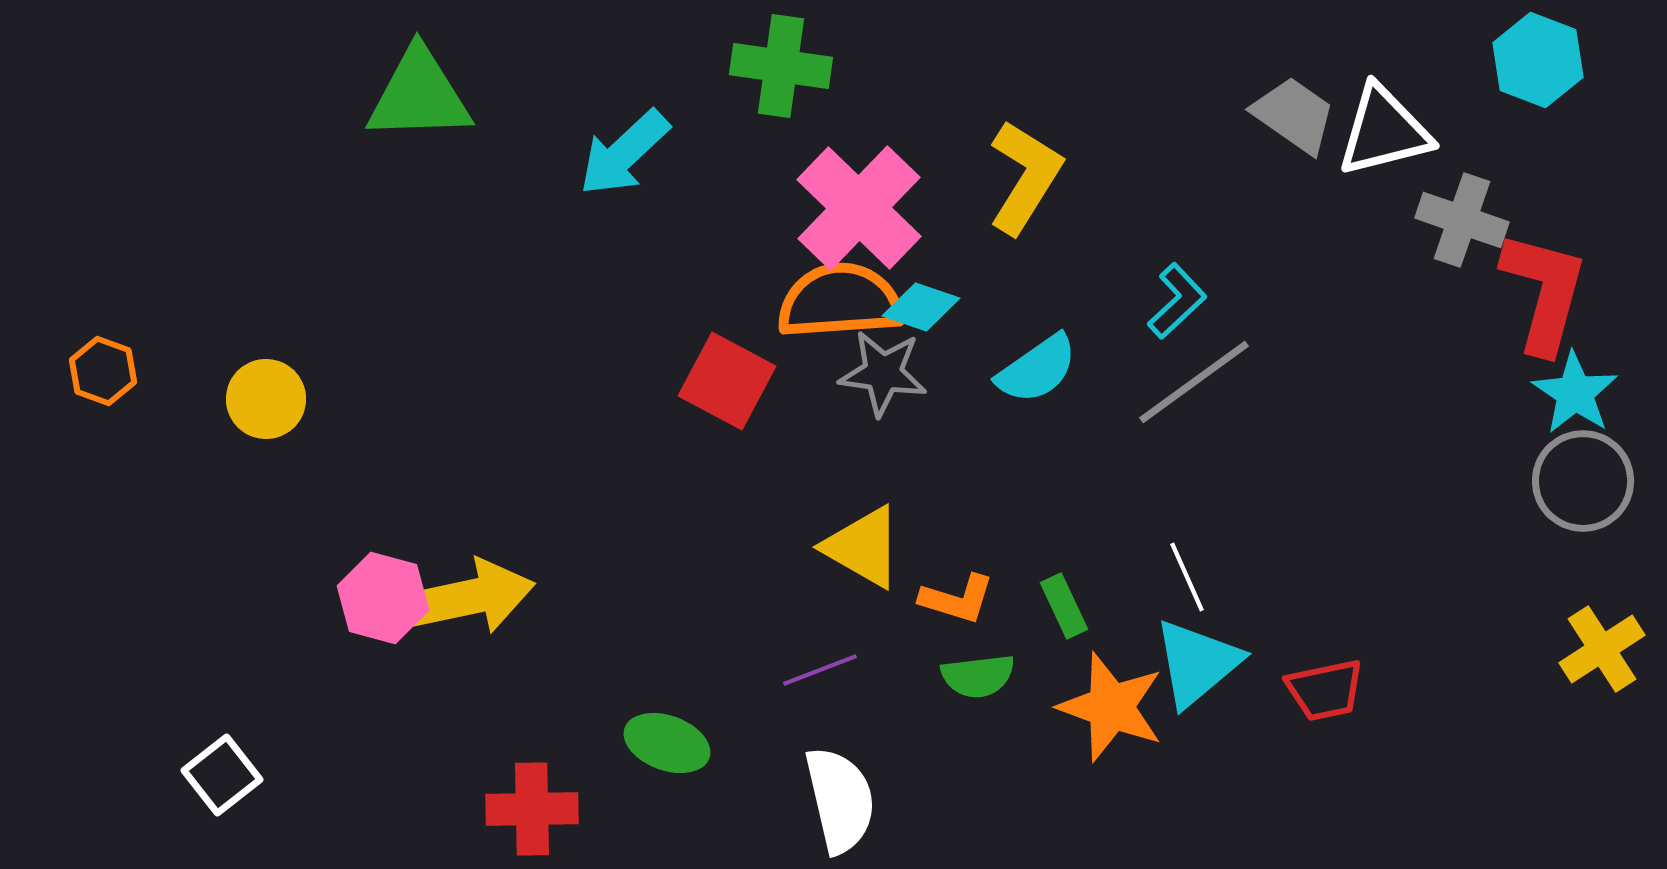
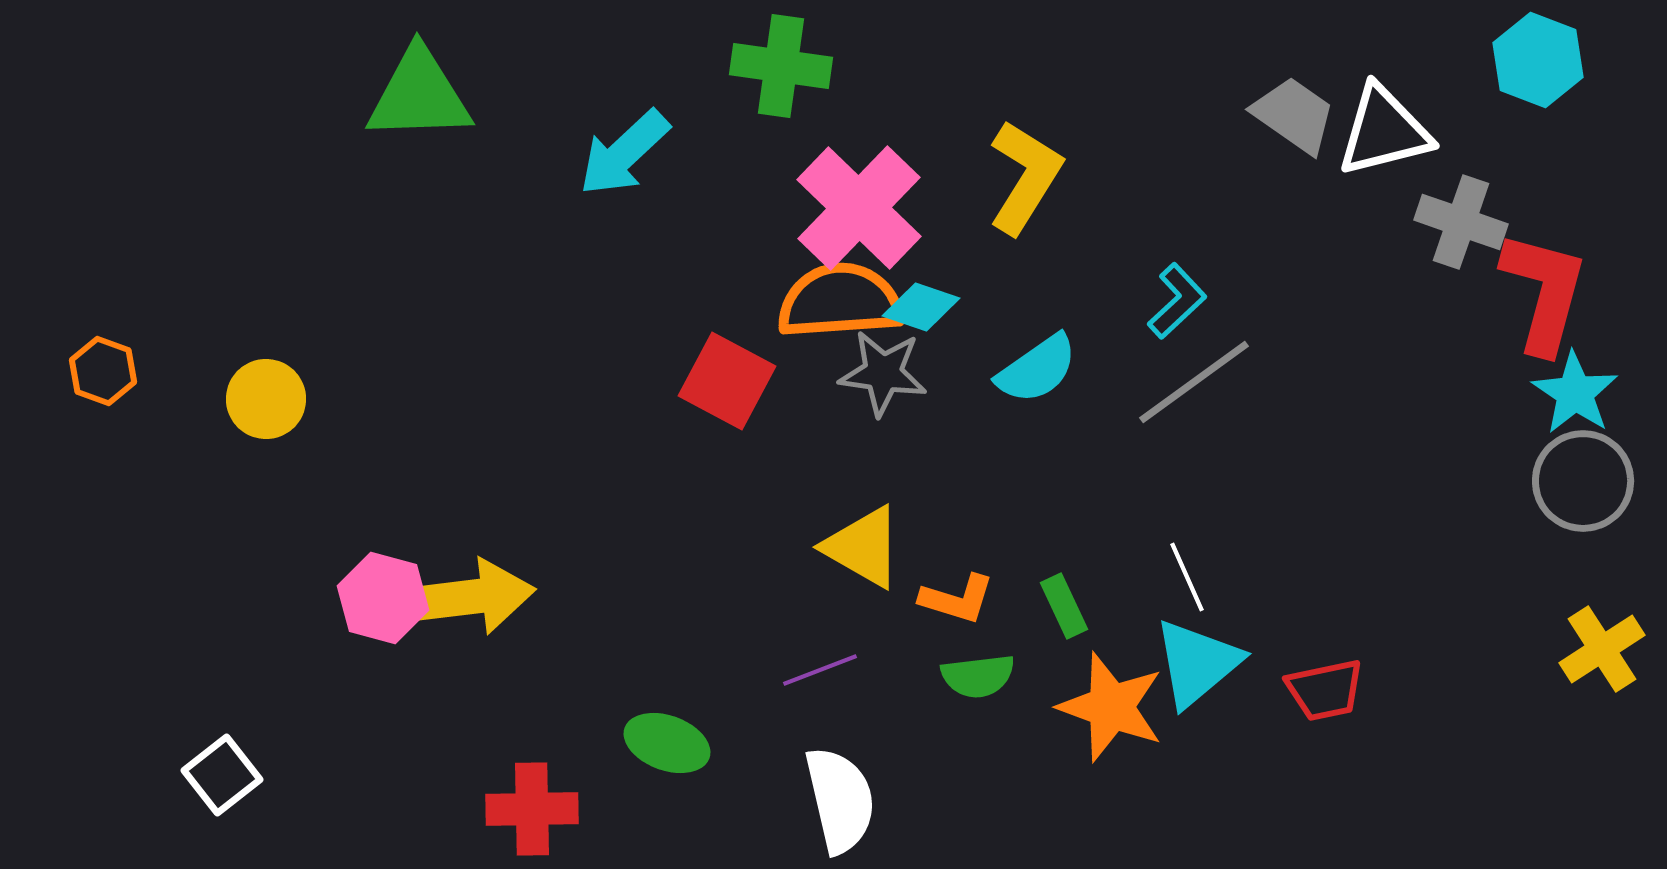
gray cross: moved 1 px left, 2 px down
yellow arrow: rotated 5 degrees clockwise
